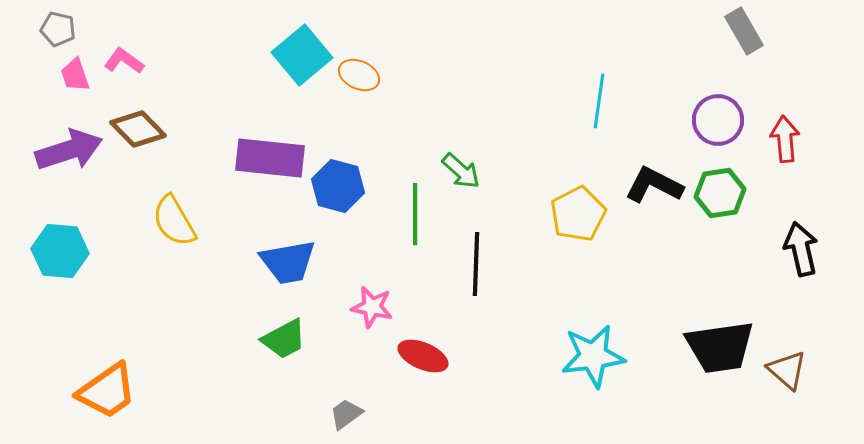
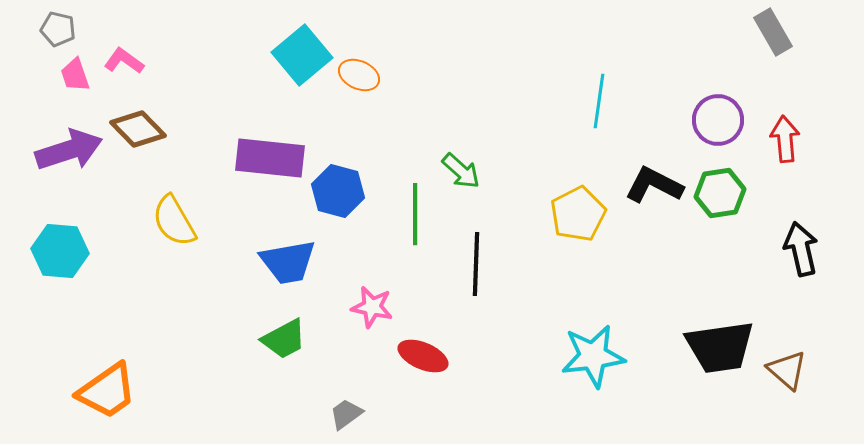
gray rectangle: moved 29 px right, 1 px down
blue hexagon: moved 5 px down
